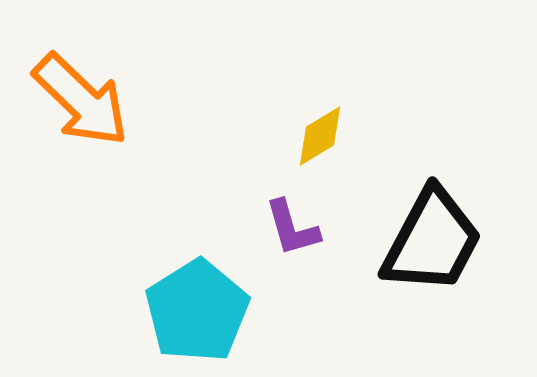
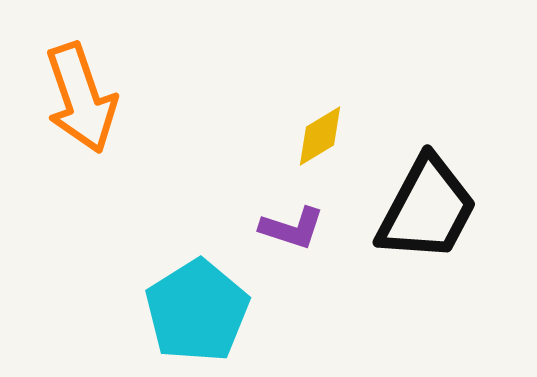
orange arrow: moved 2 px up; rotated 27 degrees clockwise
purple L-shape: rotated 56 degrees counterclockwise
black trapezoid: moved 5 px left, 32 px up
